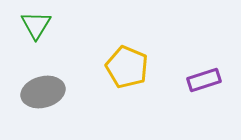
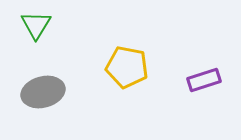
yellow pentagon: rotated 12 degrees counterclockwise
